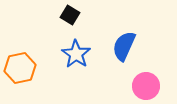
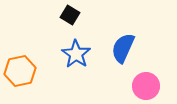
blue semicircle: moved 1 px left, 2 px down
orange hexagon: moved 3 px down
